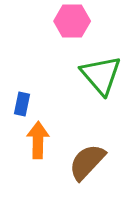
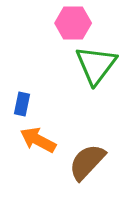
pink hexagon: moved 1 px right, 2 px down
green triangle: moved 5 px left, 10 px up; rotated 18 degrees clockwise
orange arrow: rotated 63 degrees counterclockwise
